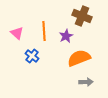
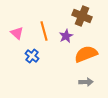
orange line: rotated 12 degrees counterclockwise
orange semicircle: moved 7 px right, 4 px up
